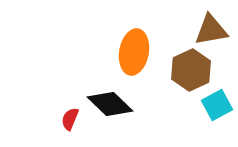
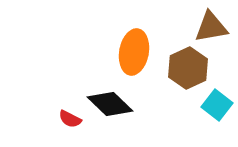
brown triangle: moved 3 px up
brown hexagon: moved 3 px left, 2 px up
cyan square: rotated 24 degrees counterclockwise
red semicircle: rotated 85 degrees counterclockwise
